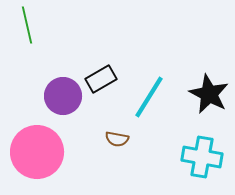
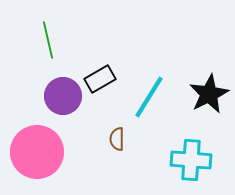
green line: moved 21 px right, 15 px down
black rectangle: moved 1 px left
black star: rotated 18 degrees clockwise
brown semicircle: rotated 80 degrees clockwise
cyan cross: moved 11 px left, 3 px down; rotated 6 degrees counterclockwise
